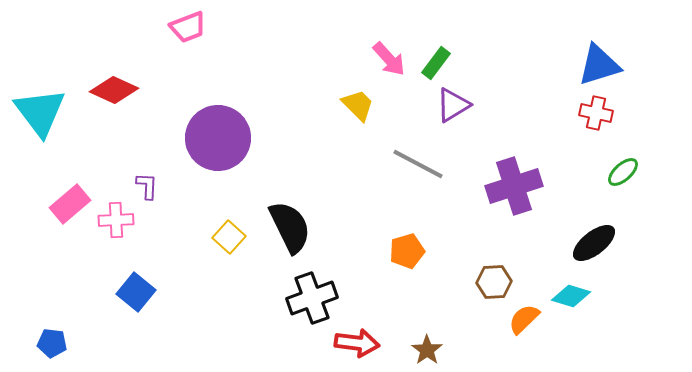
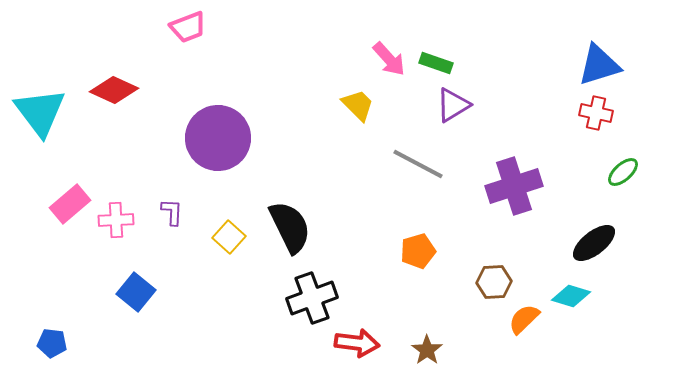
green rectangle: rotated 72 degrees clockwise
purple L-shape: moved 25 px right, 26 px down
orange pentagon: moved 11 px right
